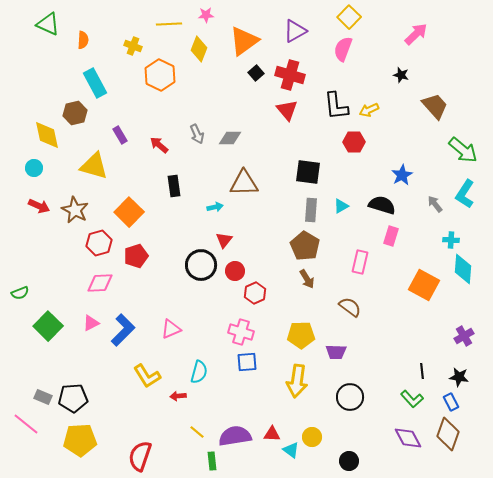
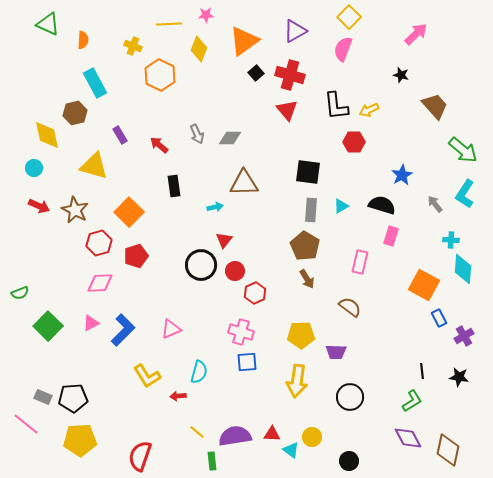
green L-shape at (412, 399): moved 2 px down; rotated 80 degrees counterclockwise
blue rectangle at (451, 402): moved 12 px left, 84 px up
brown diamond at (448, 434): moved 16 px down; rotated 8 degrees counterclockwise
